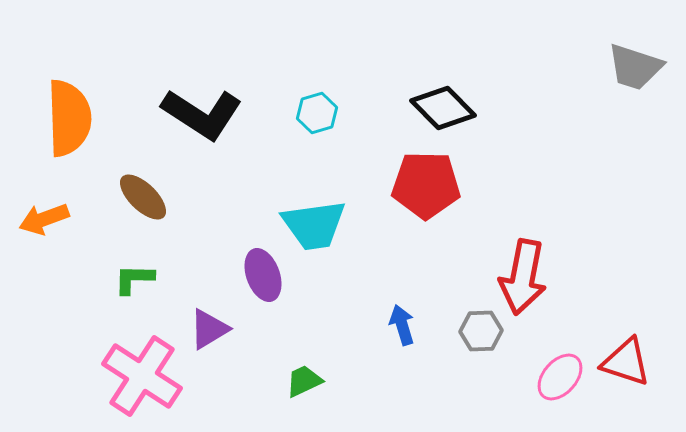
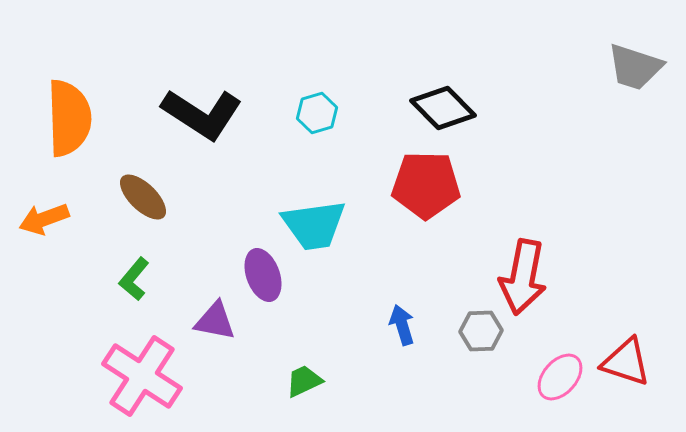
green L-shape: rotated 51 degrees counterclockwise
purple triangle: moved 6 px right, 8 px up; rotated 42 degrees clockwise
